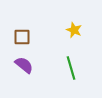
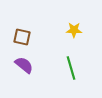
yellow star: rotated 21 degrees counterclockwise
brown square: rotated 12 degrees clockwise
